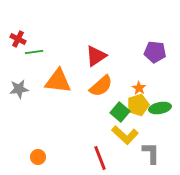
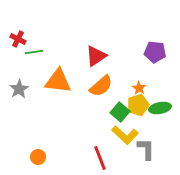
gray star: rotated 24 degrees counterclockwise
gray L-shape: moved 5 px left, 4 px up
